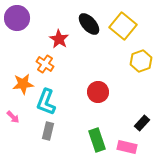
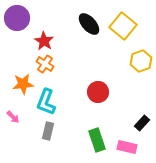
red star: moved 15 px left, 2 px down
